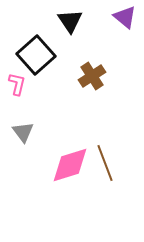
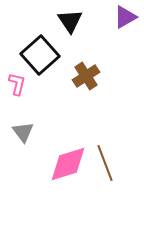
purple triangle: rotated 50 degrees clockwise
black square: moved 4 px right
brown cross: moved 6 px left
pink diamond: moved 2 px left, 1 px up
